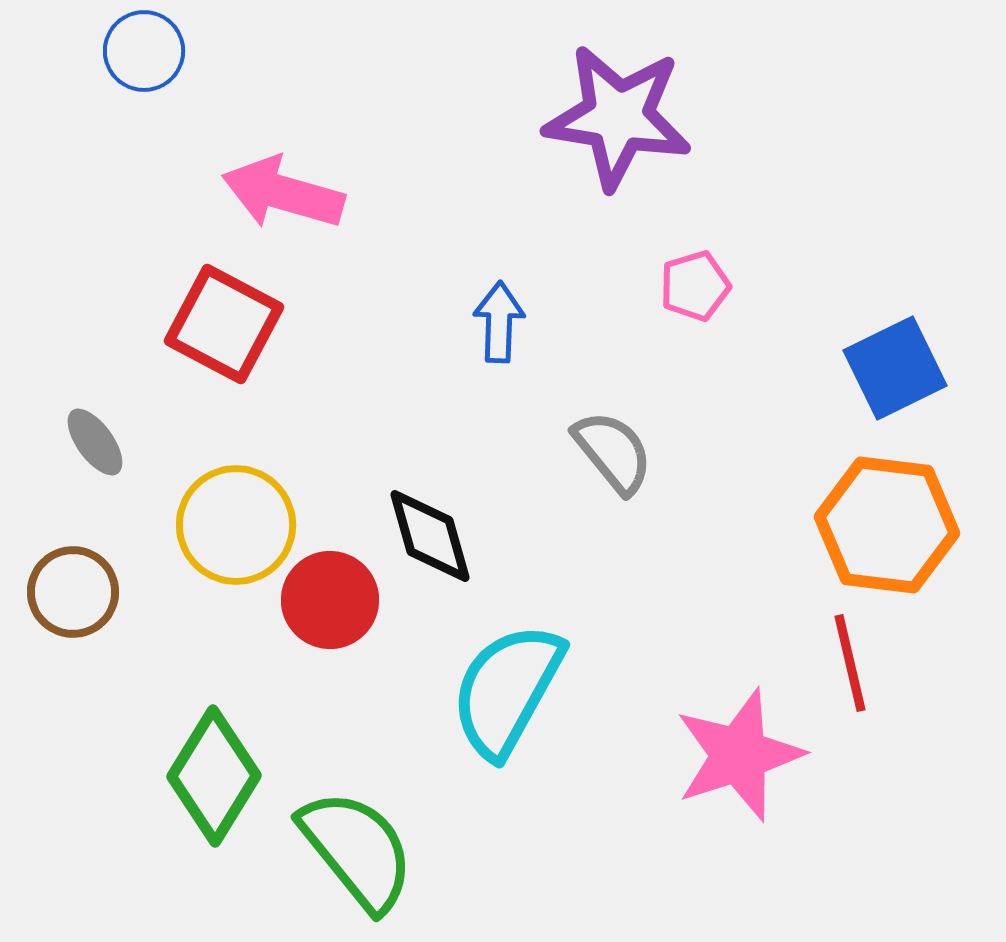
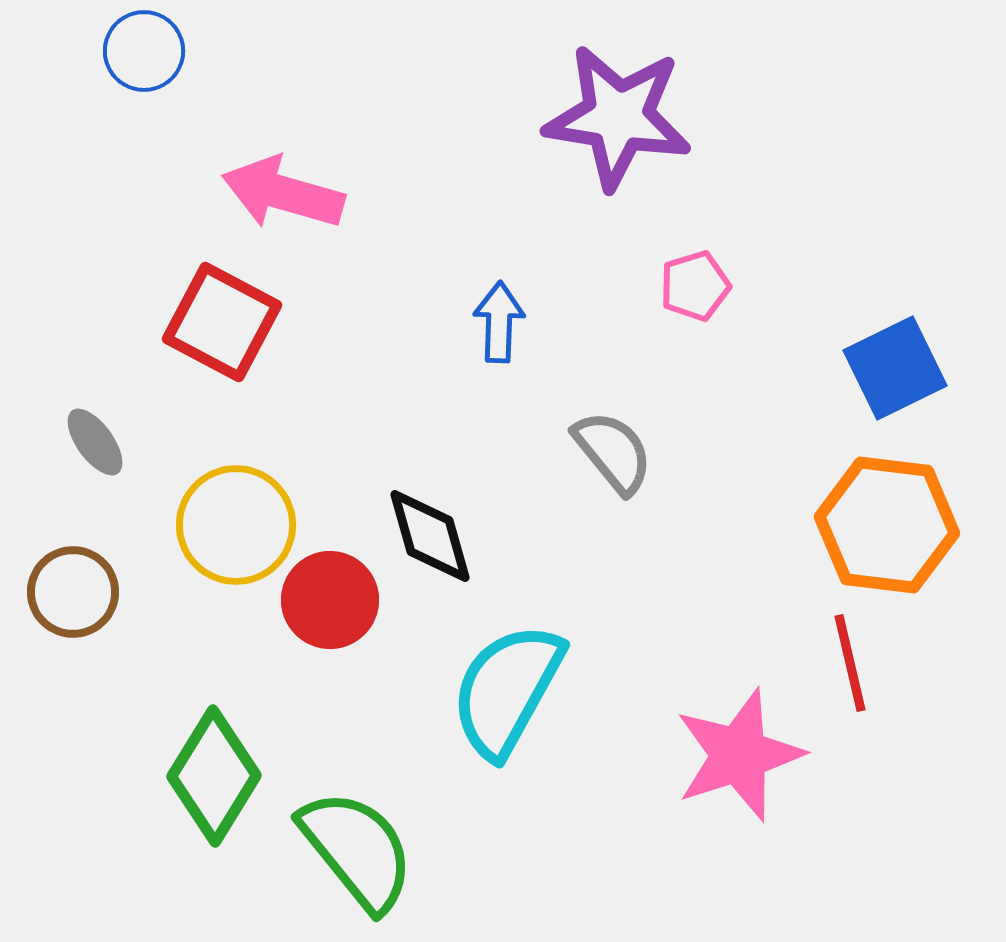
red square: moved 2 px left, 2 px up
